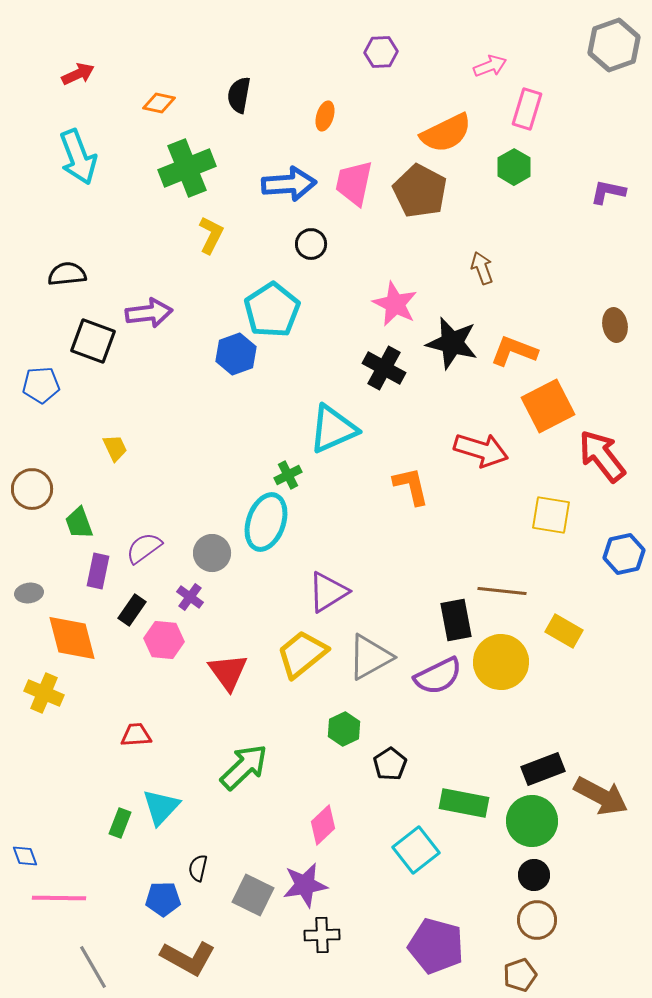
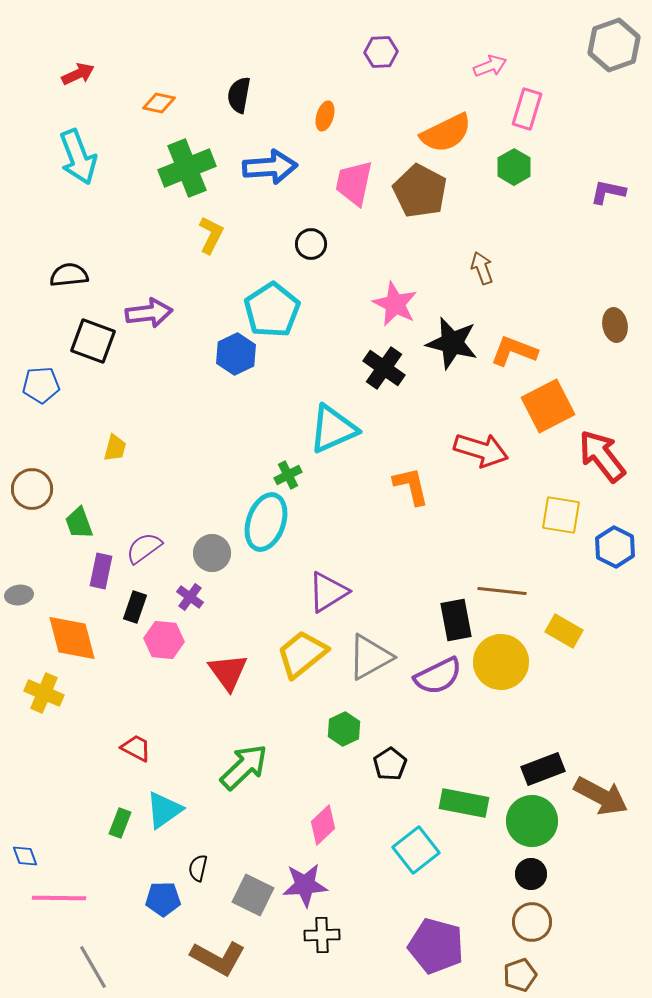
blue arrow at (289, 184): moved 19 px left, 17 px up
black semicircle at (67, 274): moved 2 px right, 1 px down
blue hexagon at (236, 354): rotated 6 degrees counterclockwise
black cross at (384, 368): rotated 6 degrees clockwise
yellow trapezoid at (115, 448): rotated 40 degrees clockwise
yellow square at (551, 515): moved 10 px right
blue hexagon at (624, 554): moved 9 px left, 7 px up; rotated 21 degrees counterclockwise
purple rectangle at (98, 571): moved 3 px right
gray ellipse at (29, 593): moved 10 px left, 2 px down
black rectangle at (132, 610): moved 3 px right, 3 px up; rotated 16 degrees counterclockwise
red trapezoid at (136, 735): moved 13 px down; rotated 32 degrees clockwise
cyan triangle at (161, 807): moved 3 px right, 3 px down; rotated 12 degrees clockwise
black circle at (534, 875): moved 3 px left, 1 px up
purple star at (305, 885): rotated 6 degrees clockwise
brown circle at (537, 920): moved 5 px left, 2 px down
brown L-shape at (188, 958): moved 30 px right
